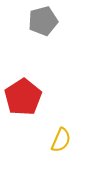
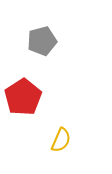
gray pentagon: moved 1 px left, 20 px down
